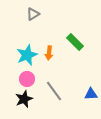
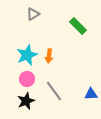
green rectangle: moved 3 px right, 16 px up
orange arrow: moved 3 px down
black star: moved 2 px right, 2 px down
